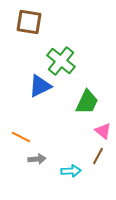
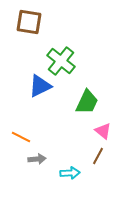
cyan arrow: moved 1 px left, 2 px down
